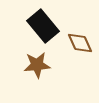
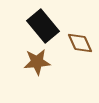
brown star: moved 3 px up
